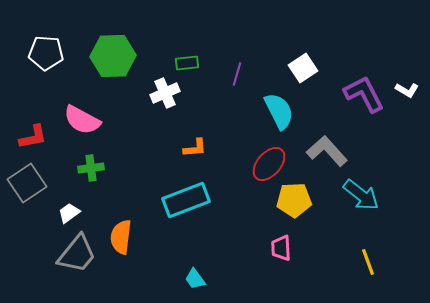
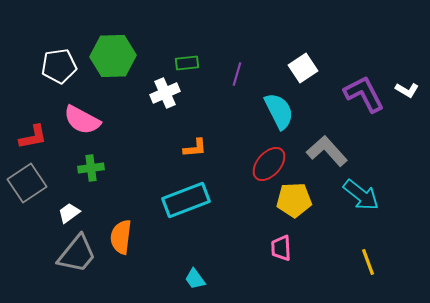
white pentagon: moved 13 px right, 13 px down; rotated 12 degrees counterclockwise
